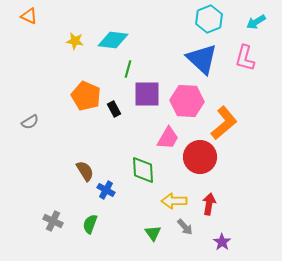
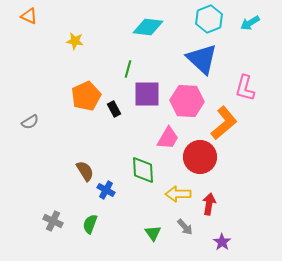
cyan arrow: moved 6 px left, 1 px down
cyan diamond: moved 35 px right, 13 px up
pink L-shape: moved 30 px down
orange pentagon: rotated 24 degrees clockwise
yellow arrow: moved 4 px right, 7 px up
